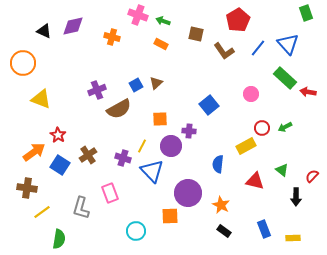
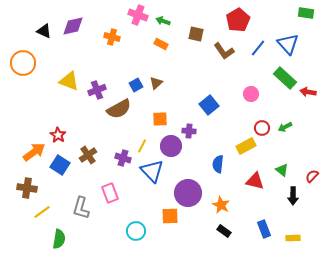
green rectangle at (306, 13): rotated 63 degrees counterclockwise
yellow triangle at (41, 99): moved 28 px right, 18 px up
black arrow at (296, 197): moved 3 px left, 1 px up
